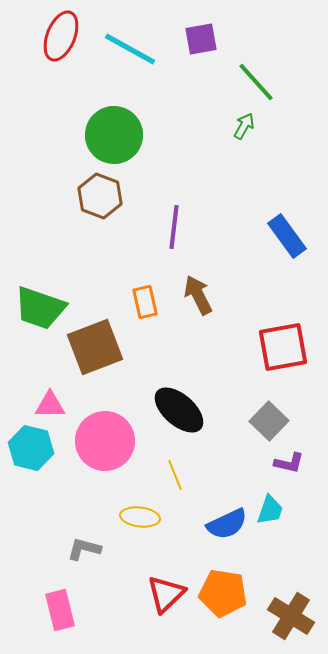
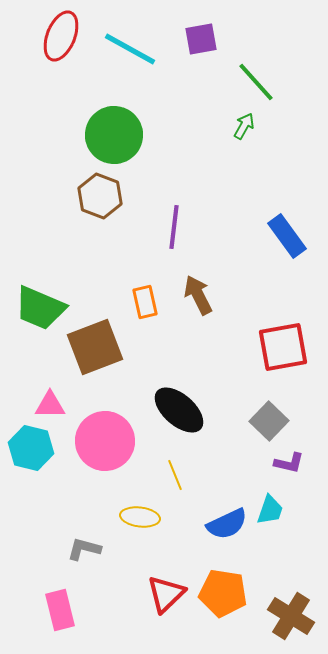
green trapezoid: rotated 4 degrees clockwise
